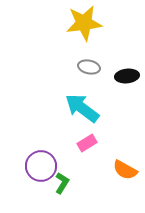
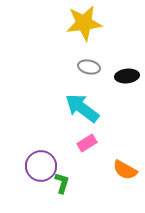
green L-shape: rotated 15 degrees counterclockwise
